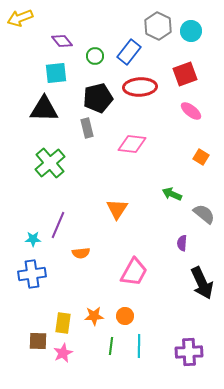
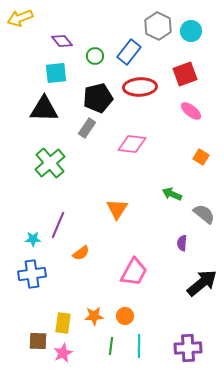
gray rectangle: rotated 48 degrees clockwise
orange semicircle: rotated 30 degrees counterclockwise
black arrow: rotated 104 degrees counterclockwise
purple cross: moved 1 px left, 4 px up
